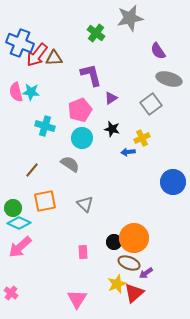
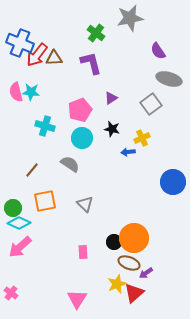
purple L-shape: moved 12 px up
